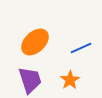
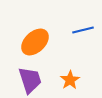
blue line: moved 2 px right, 18 px up; rotated 10 degrees clockwise
